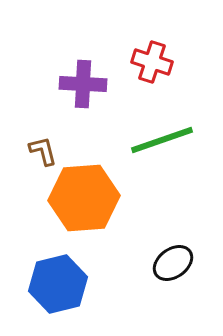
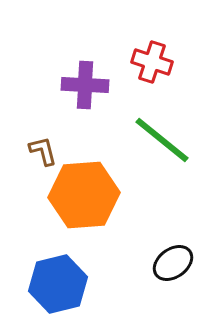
purple cross: moved 2 px right, 1 px down
green line: rotated 58 degrees clockwise
orange hexagon: moved 3 px up
